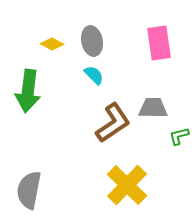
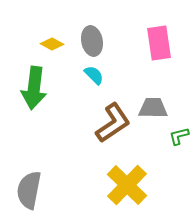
green arrow: moved 6 px right, 3 px up
